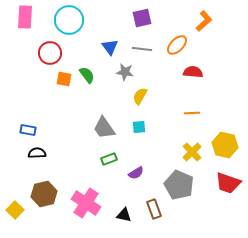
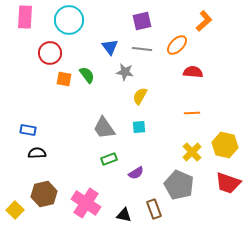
purple square: moved 3 px down
